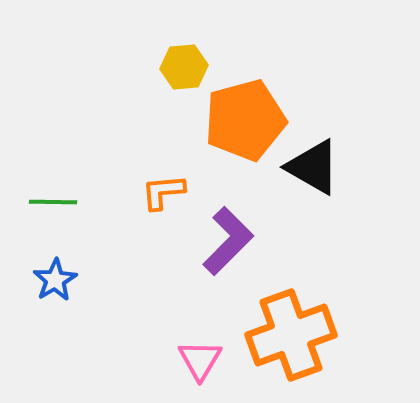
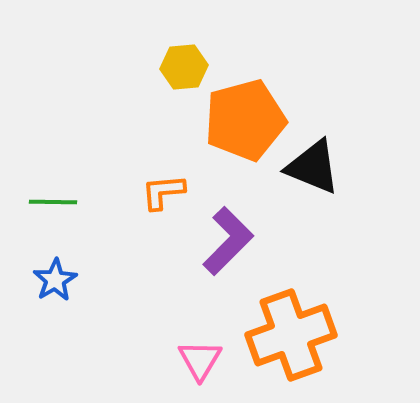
black triangle: rotated 8 degrees counterclockwise
